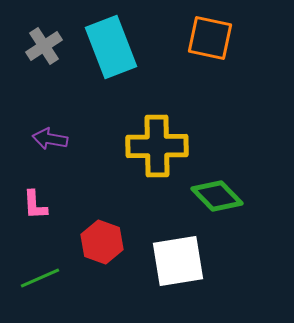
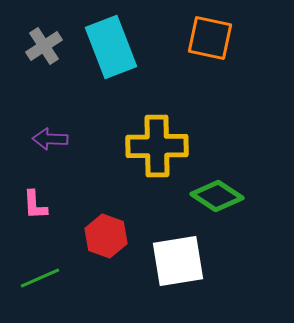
purple arrow: rotated 8 degrees counterclockwise
green diamond: rotated 12 degrees counterclockwise
red hexagon: moved 4 px right, 6 px up
